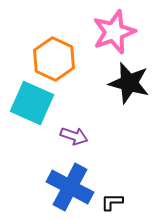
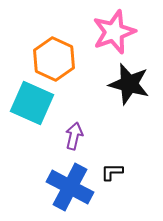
black star: moved 1 px down
purple arrow: rotated 96 degrees counterclockwise
black L-shape: moved 30 px up
